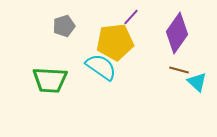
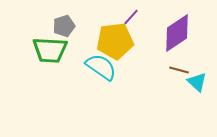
purple diamond: rotated 21 degrees clockwise
yellow pentagon: moved 1 px up
green trapezoid: moved 30 px up
